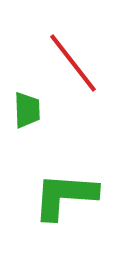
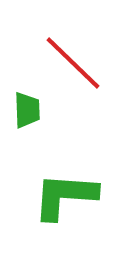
red line: rotated 8 degrees counterclockwise
